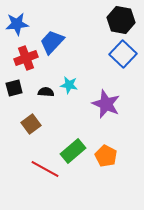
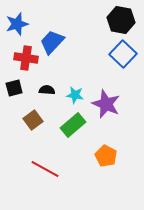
blue star: rotated 10 degrees counterclockwise
red cross: rotated 30 degrees clockwise
cyan star: moved 6 px right, 10 px down
black semicircle: moved 1 px right, 2 px up
brown square: moved 2 px right, 4 px up
green rectangle: moved 26 px up
